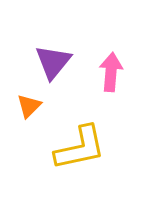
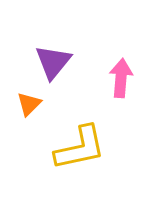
pink arrow: moved 10 px right, 6 px down
orange triangle: moved 2 px up
